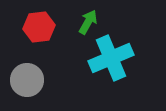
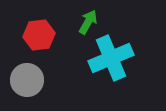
red hexagon: moved 8 px down
